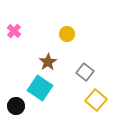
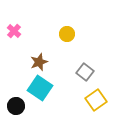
brown star: moved 9 px left; rotated 12 degrees clockwise
yellow square: rotated 15 degrees clockwise
